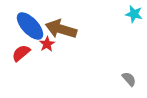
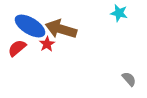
cyan star: moved 15 px left, 1 px up
blue ellipse: rotated 16 degrees counterclockwise
red semicircle: moved 4 px left, 5 px up
